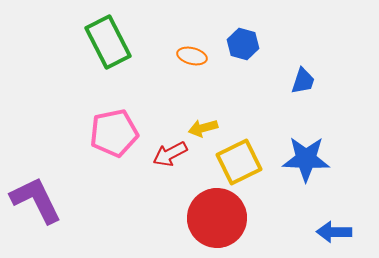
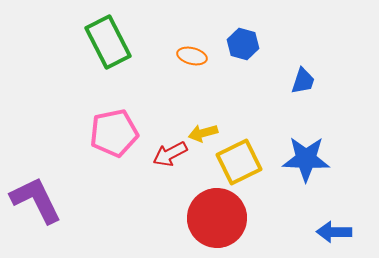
yellow arrow: moved 5 px down
